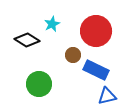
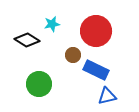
cyan star: rotated 14 degrees clockwise
